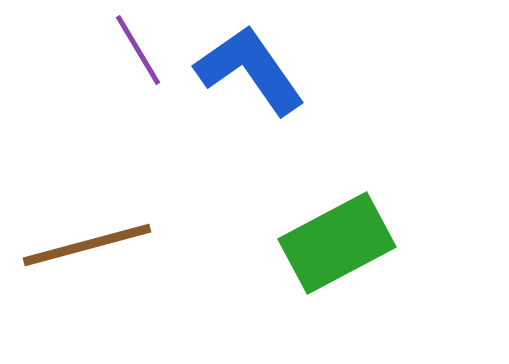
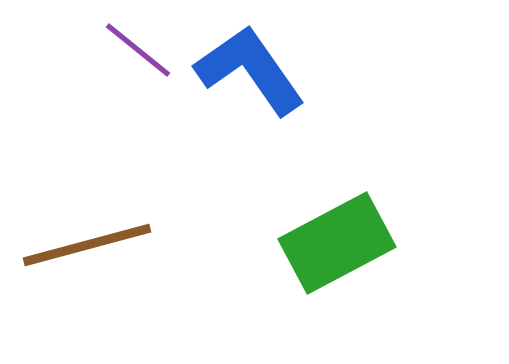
purple line: rotated 20 degrees counterclockwise
